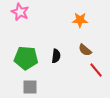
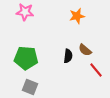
pink star: moved 5 px right; rotated 18 degrees counterclockwise
orange star: moved 3 px left, 4 px up; rotated 14 degrees counterclockwise
black semicircle: moved 12 px right
gray square: rotated 21 degrees clockwise
